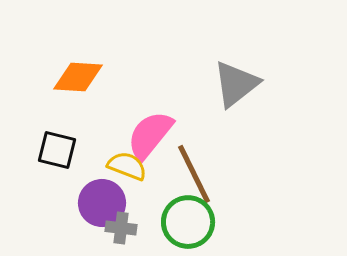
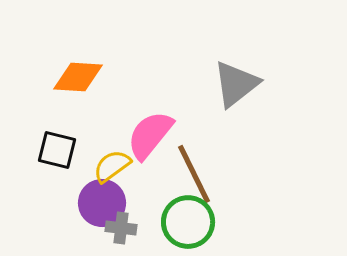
yellow semicircle: moved 15 px left; rotated 57 degrees counterclockwise
